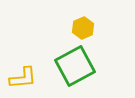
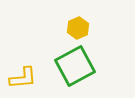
yellow hexagon: moved 5 px left
